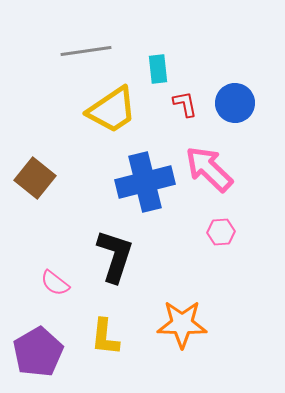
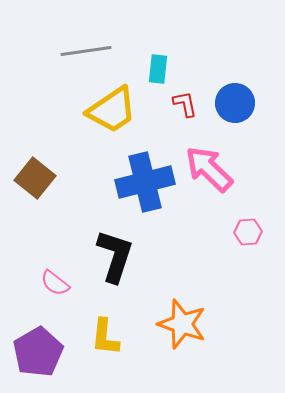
cyan rectangle: rotated 12 degrees clockwise
pink hexagon: moved 27 px right
orange star: rotated 18 degrees clockwise
